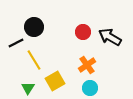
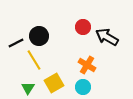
black circle: moved 5 px right, 9 px down
red circle: moved 5 px up
black arrow: moved 3 px left
orange cross: rotated 24 degrees counterclockwise
yellow square: moved 1 px left, 2 px down
cyan circle: moved 7 px left, 1 px up
